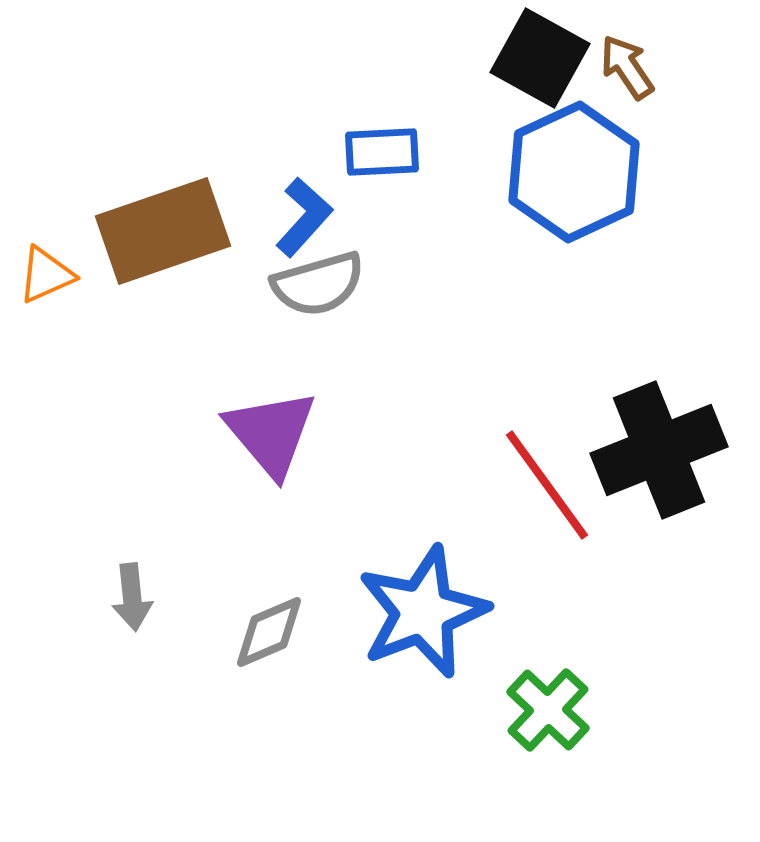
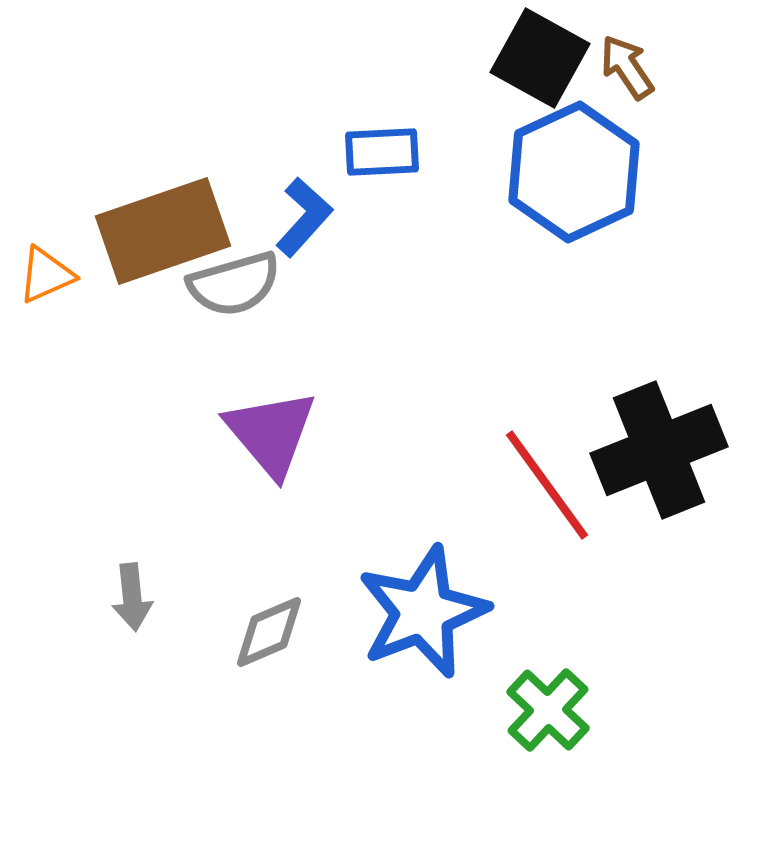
gray semicircle: moved 84 px left
